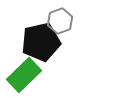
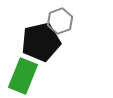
green rectangle: moved 1 px left, 1 px down; rotated 24 degrees counterclockwise
